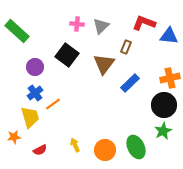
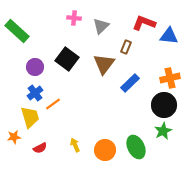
pink cross: moved 3 px left, 6 px up
black square: moved 4 px down
red semicircle: moved 2 px up
